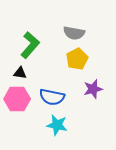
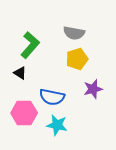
yellow pentagon: rotated 10 degrees clockwise
black triangle: rotated 24 degrees clockwise
pink hexagon: moved 7 px right, 14 px down
